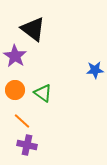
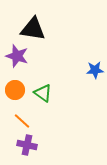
black triangle: rotated 28 degrees counterclockwise
purple star: moved 2 px right; rotated 15 degrees counterclockwise
